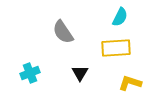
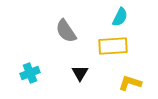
gray semicircle: moved 3 px right, 1 px up
yellow rectangle: moved 3 px left, 2 px up
